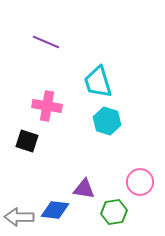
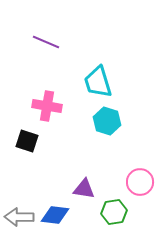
blue diamond: moved 5 px down
